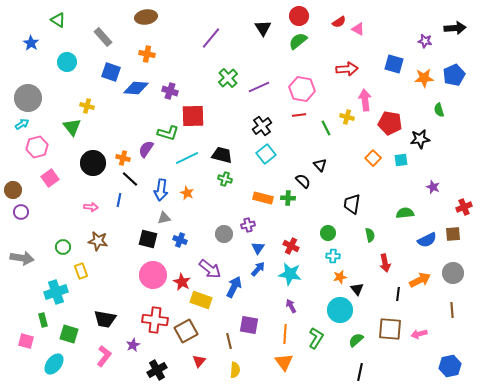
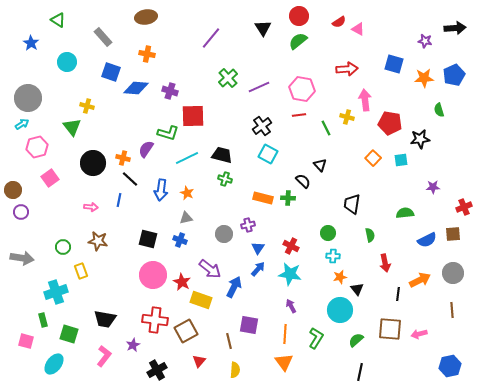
cyan square at (266, 154): moved 2 px right; rotated 24 degrees counterclockwise
purple star at (433, 187): rotated 24 degrees counterclockwise
gray triangle at (164, 218): moved 22 px right
